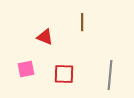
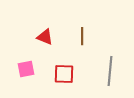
brown line: moved 14 px down
gray line: moved 4 px up
